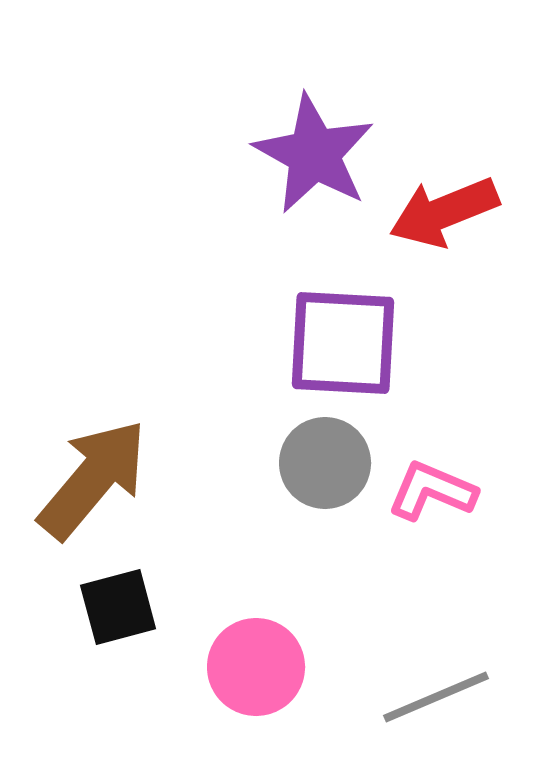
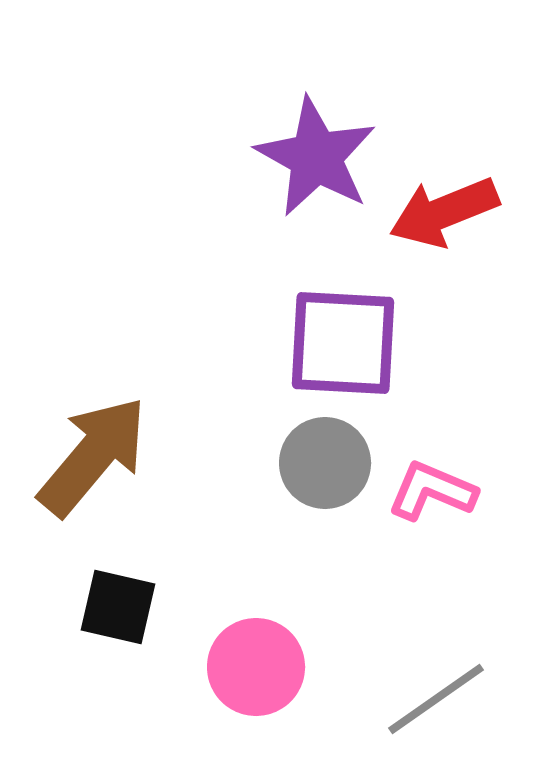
purple star: moved 2 px right, 3 px down
brown arrow: moved 23 px up
black square: rotated 28 degrees clockwise
gray line: moved 2 px down; rotated 12 degrees counterclockwise
